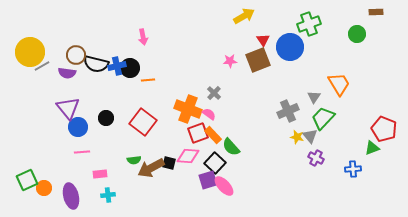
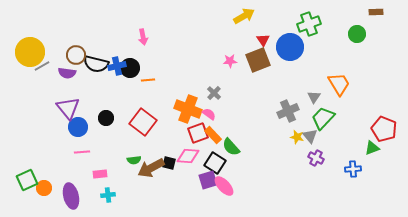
black square at (215, 163): rotated 10 degrees counterclockwise
